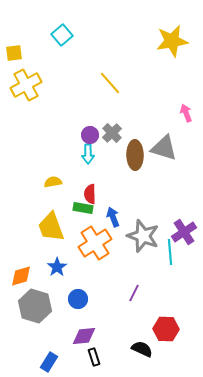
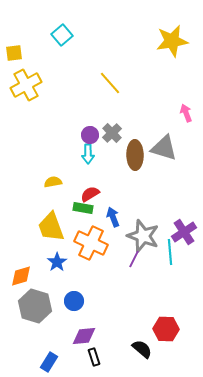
red semicircle: rotated 60 degrees clockwise
orange cross: moved 4 px left; rotated 32 degrees counterclockwise
blue star: moved 5 px up
purple line: moved 34 px up
blue circle: moved 4 px left, 2 px down
black semicircle: rotated 15 degrees clockwise
